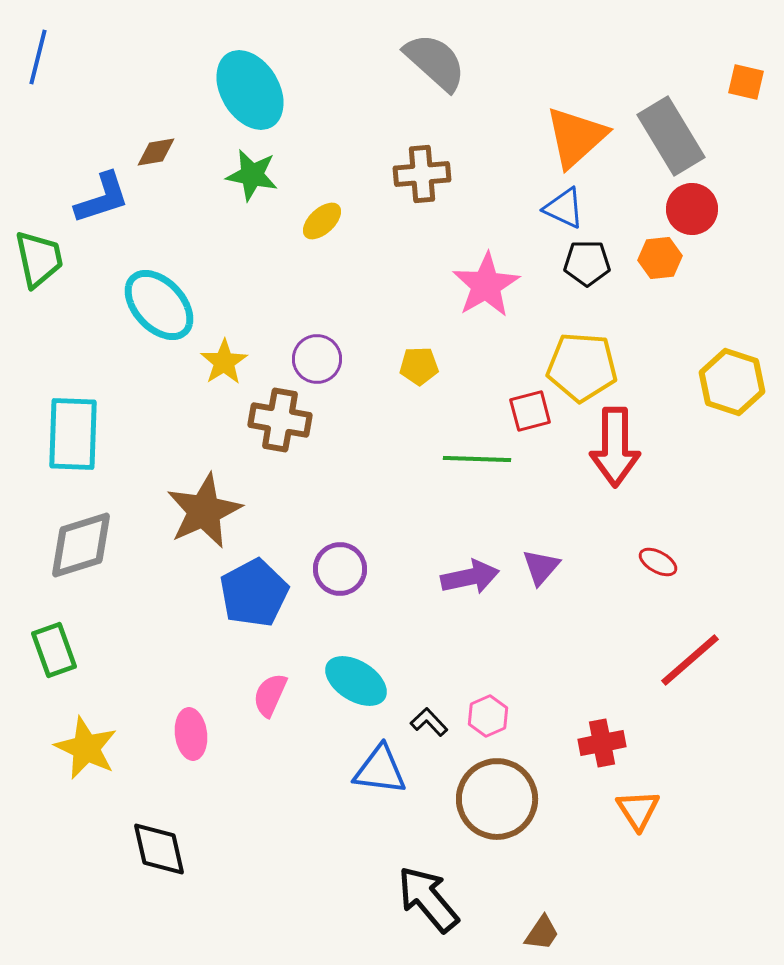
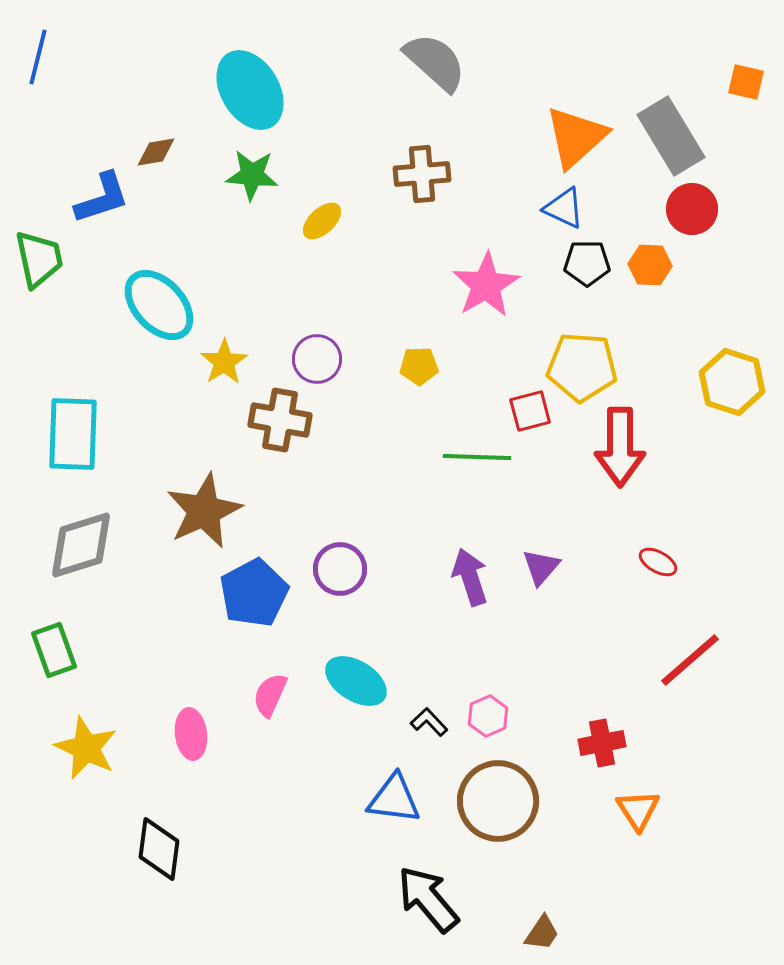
green star at (252, 175): rotated 6 degrees counterclockwise
orange hexagon at (660, 258): moved 10 px left, 7 px down; rotated 9 degrees clockwise
red arrow at (615, 447): moved 5 px right
green line at (477, 459): moved 2 px up
purple arrow at (470, 577): rotated 96 degrees counterclockwise
blue triangle at (380, 770): moved 14 px right, 29 px down
brown circle at (497, 799): moved 1 px right, 2 px down
black diamond at (159, 849): rotated 20 degrees clockwise
